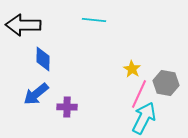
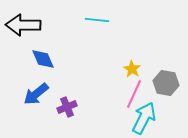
cyan line: moved 3 px right
blue diamond: rotated 25 degrees counterclockwise
pink line: moved 5 px left
purple cross: rotated 24 degrees counterclockwise
